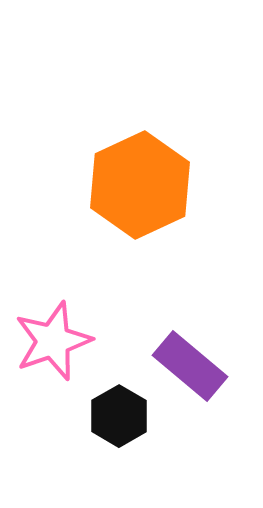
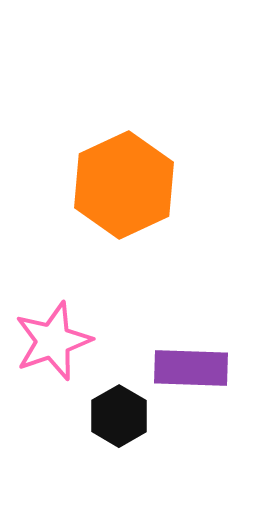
orange hexagon: moved 16 px left
purple rectangle: moved 1 px right, 2 px down; rotated 38 degrees counterclockwise
